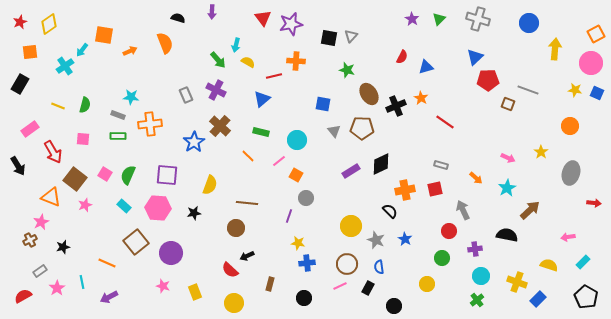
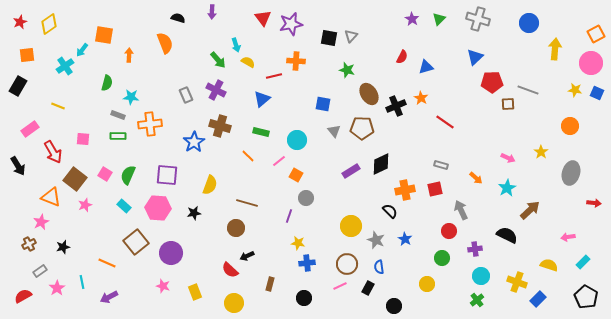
cyan arrow at (236, 45): rotated 32 degrees counterclockwise
orange arrow at (130, 51): moved 1 px left, 4 px down; rotated 64 degrees counterclockwise
orange square at (30, 52): moved 3 px left, 3 px down
red pentagon at (488, 80): moved 4 px right, 2 px down
black rectangle at (20, 84): moved 2 px left, 2 px down
brown square at (508, 104): rotated 24 degrees counterclockwise
green semicircle at (85, 105): moved 22 px right, 22 px up
brown cross at (220, 126): rotated 25 degrees counterclockwise
brown line at (247, 203): rotated 10 degrees clockwise
gray arrow at (463, 210): moved 2 px left
black semicircle at (507, 235): rotated 15 degrees clockwise
brown cross at (30, 240): moved 1 px left, 4 px down
